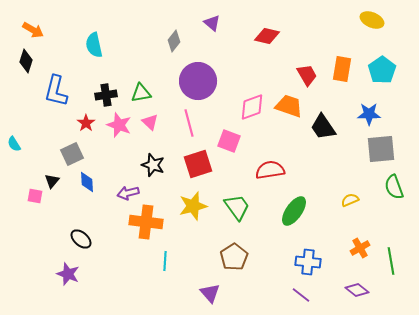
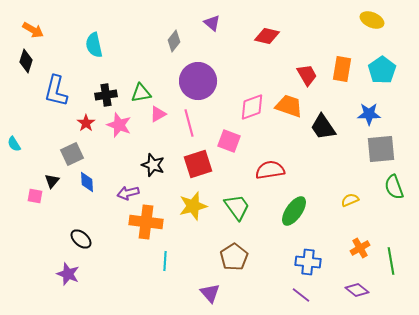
pink triangle at (150, 122): moved 8 px right, 8 px up; rotated 48 degrees clockwise
